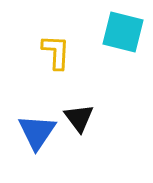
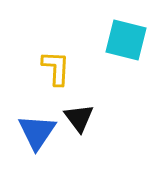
cyan square: moved 3 px right, 8 px down
yellow L-shape: moved 16 px down
